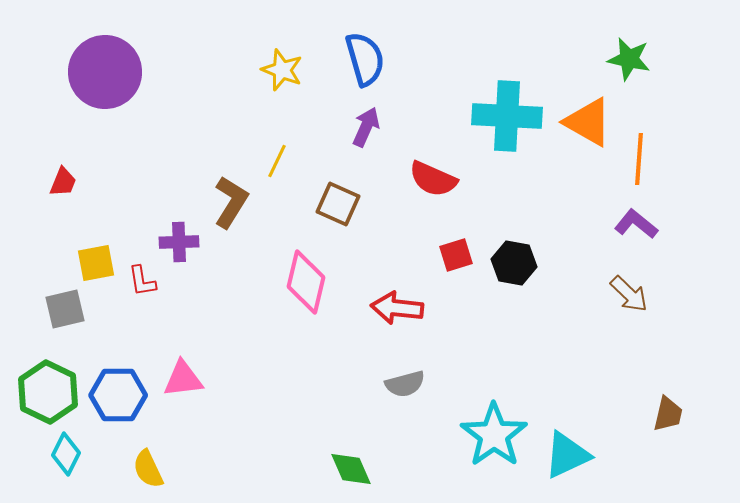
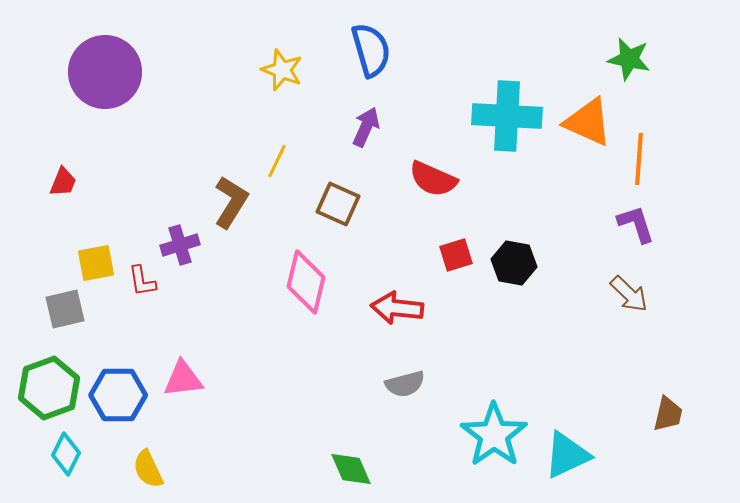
blue semicircle: moved 6 px right, 9 px up
orange triangle: rotated 6 degrees counterclockwise
purple L-shape: rotated 33 degrees clockwise
purple cross: moved 1 px right, 3 px down; rotated 15 degrees counterclockwise
green hexagon: moved 1 px right, 4 px up; rotated 14 degrees clockwise
